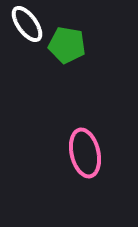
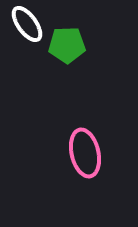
green pentagon: rotated 12 degrees counterclockwise
